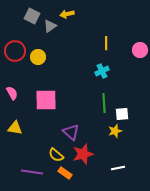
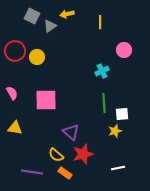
yellow line: moved 6 px left, 21 px up
pink circle: moved 16 px left
yellow circle: moved 1 px left
